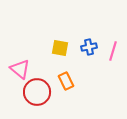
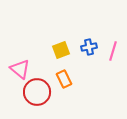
yellow square: moved 1 px right, 2 px down; rotated 30 degrees counterclockwise
orange rectangle: moved 2 px left, 2 px up
